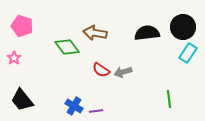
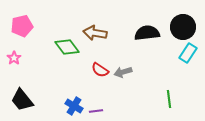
pink pentagon: rotated 30 degrees counterclockwise
red semicircle: moved 1 px left
